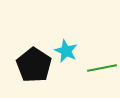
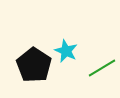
green line: rotated 20 degrees counterclockwise
